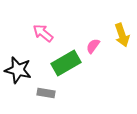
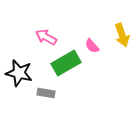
pink arrow: moved 3 px right, 4 px down; rotated 10 degrees counterclockwise
pink semicircle: moved 1 px left; rotated 77 degrees counterclockwise
black star: moved 1 px right, 3 px down
